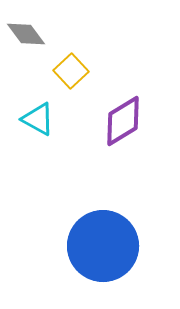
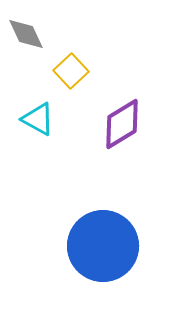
gray diamond: rotated 12 degrees clockwise
purple diamond: moved 1 px left, 3 px down
